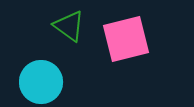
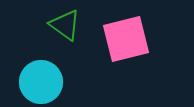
green triangle: moved 4 px left, 1 px up
